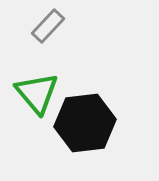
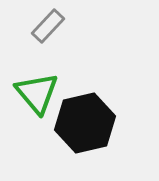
black hexagon: rotated 6 degrees counterclockwise
